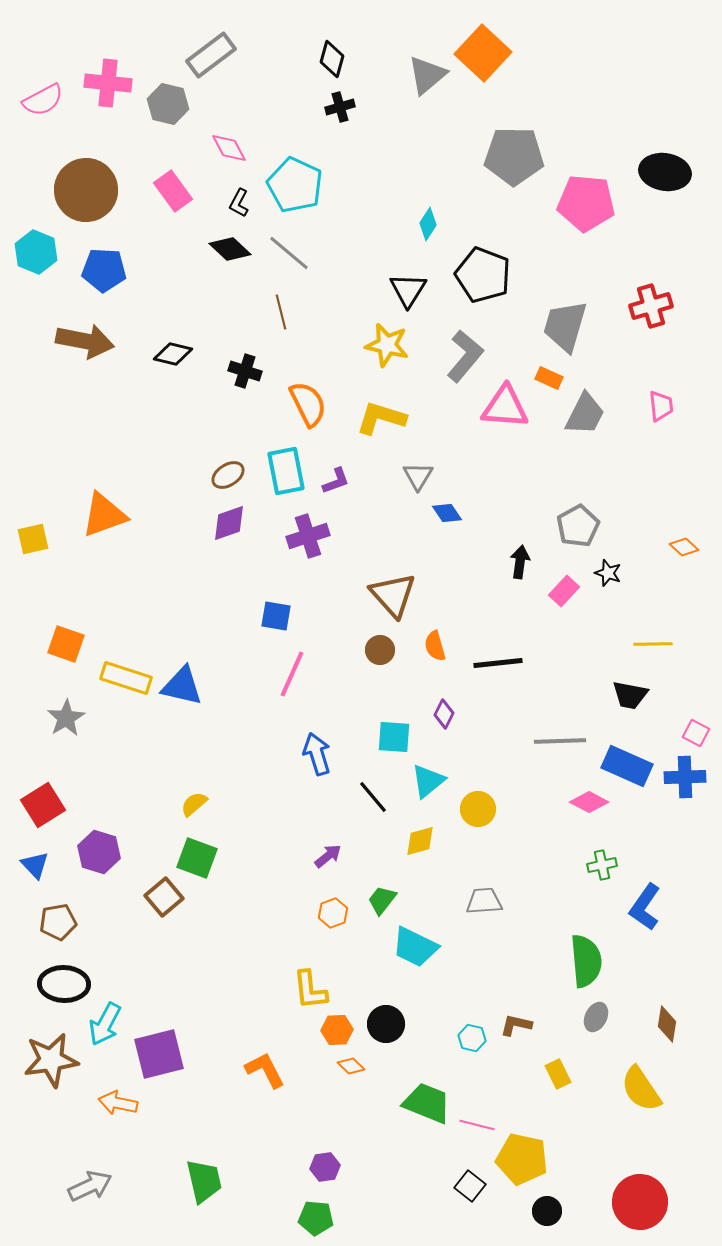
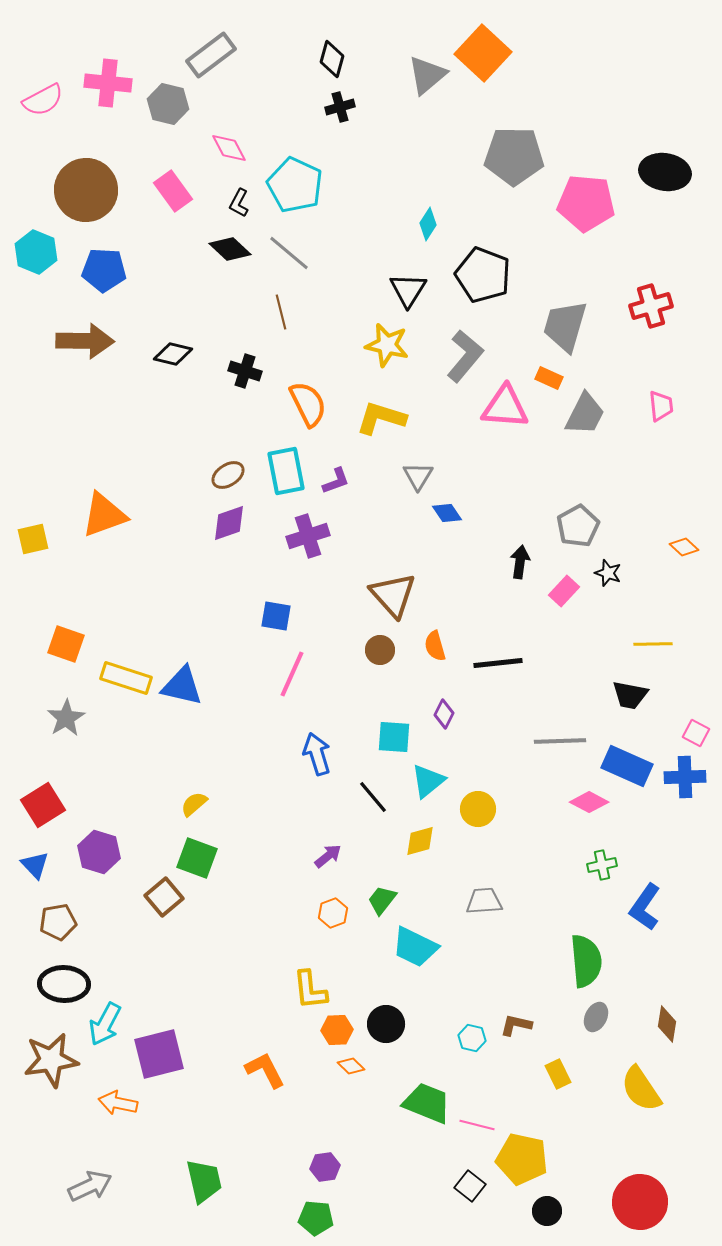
brown arrow at (85, 341): rotated 10 degrees counterclockwise
